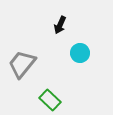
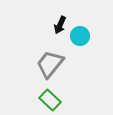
cyan circle: moved 17 px up
gray trapezoid: moved 28 px right
